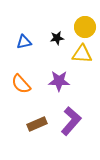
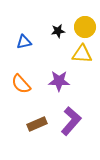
black star: moved 1 px right, 7 px up
